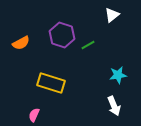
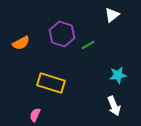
purple hexagon: moved 1 px up
pink semicircle: moved 1 px right
